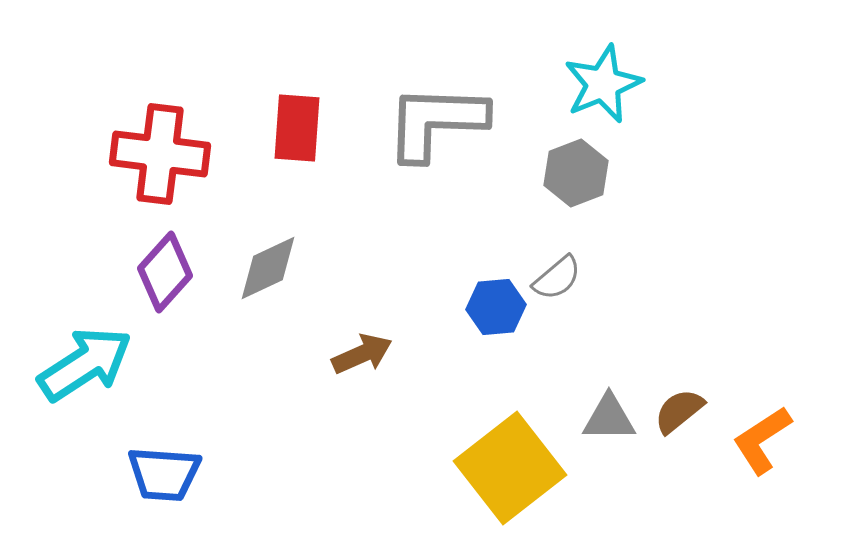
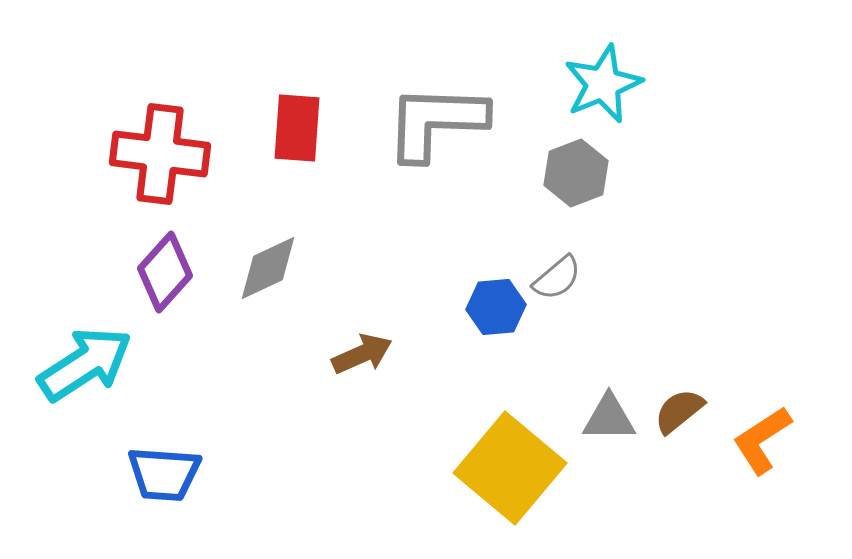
yellow square: rotated 12 degrees counterclockwise
